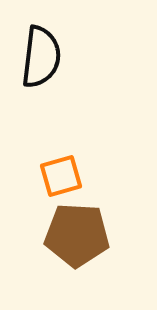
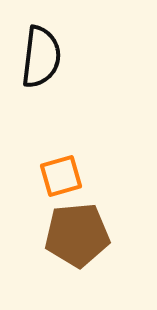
brown pentagon: rotated 8 degrees counterclockwise
